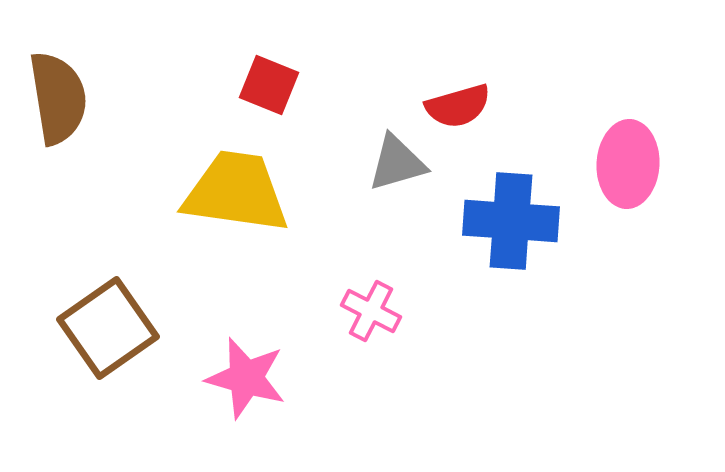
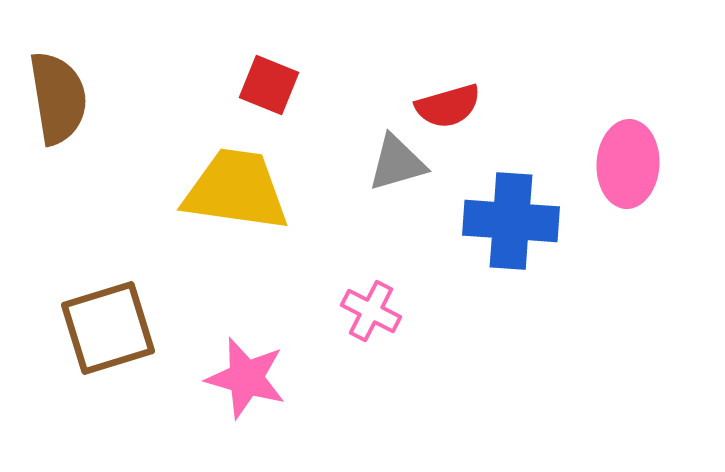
red semicircle: moved 10 px left
yellow trapezoid: moved 2 px up
brown square: rotated 18 degrees clockwise
